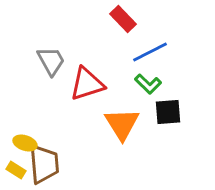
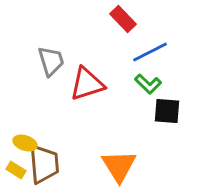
gray trapezoid: rotated 12 degrees clockwise
black square: moved 1 px left, 1 px up; rotated 8 degrees clockwise
orange triangle: moved 3 px left, 42 px down
